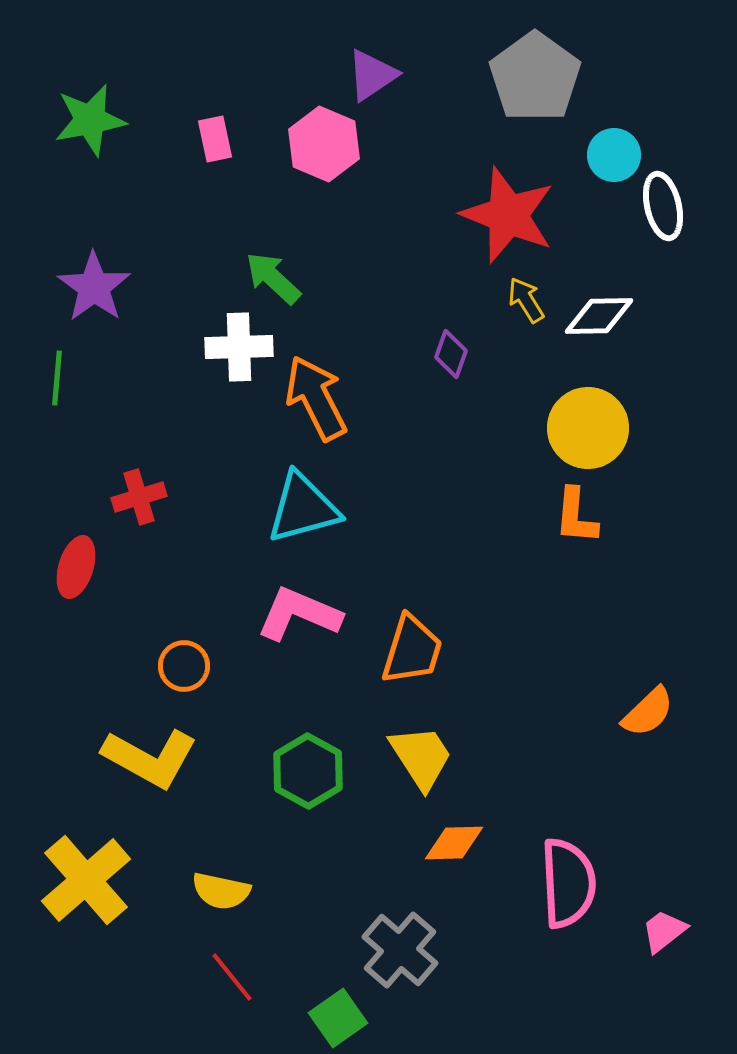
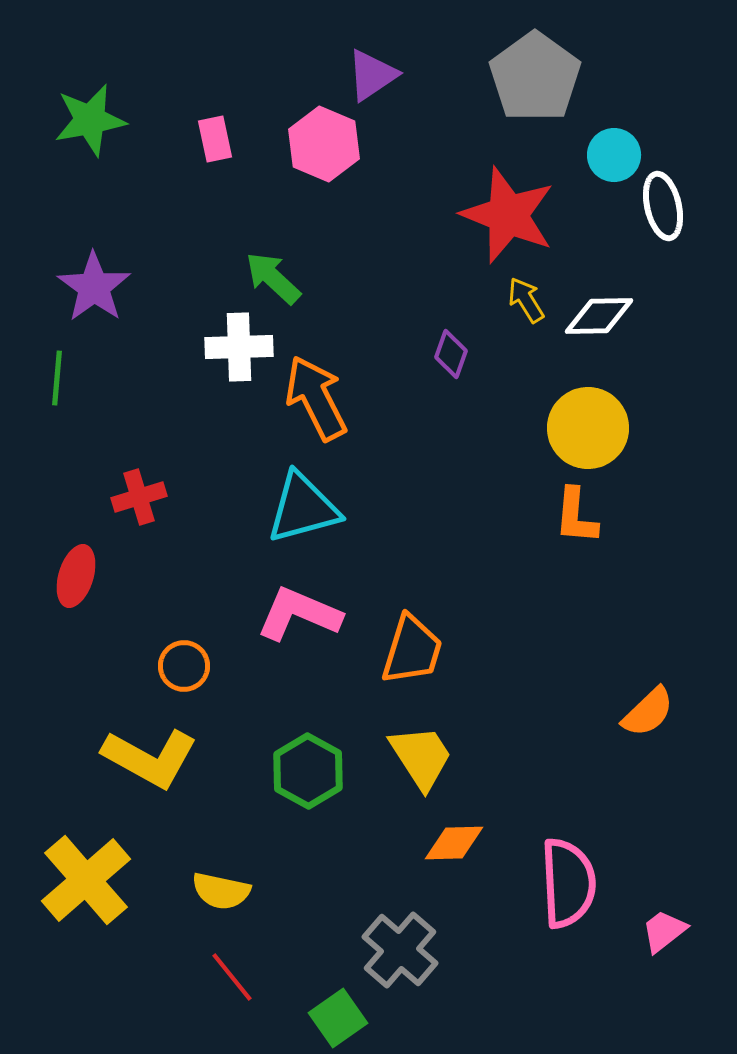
red ellipse: moved 9 px down
